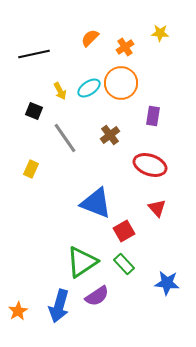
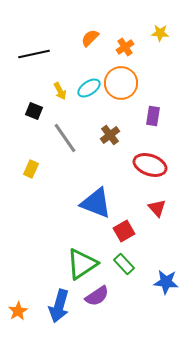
green triangle: moved 2 px down
blue star: moved 1 px left, 1 px up
